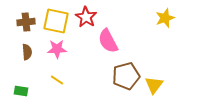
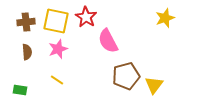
pink star: moved 1 px right; rotated 18 degrees counterclockwise
green rectangle: moved 1 px left, 1 px up
